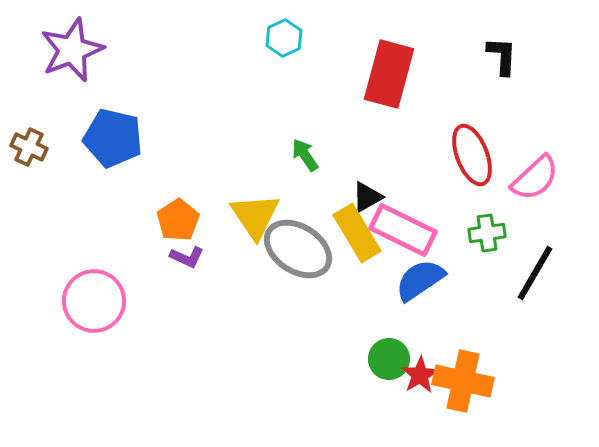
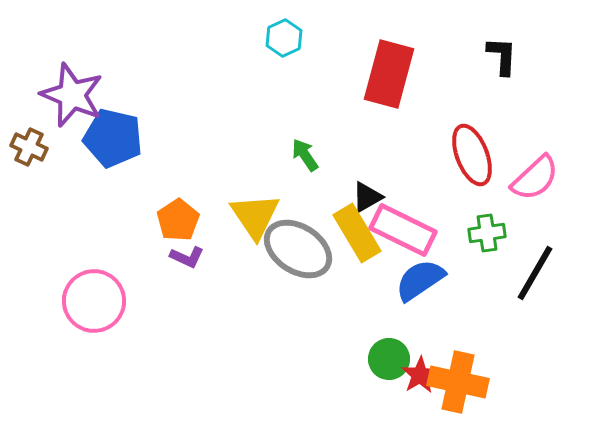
purple star: moved 45 px down; rotated 28 degrees counterclockwise
orange cross: moved 5 px left, 1 px down
